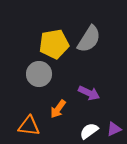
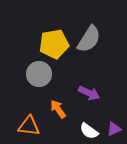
orange arrow: rotated 108 degrees clockwise
white semicircle: rotated 108 degrees counterclockwise
